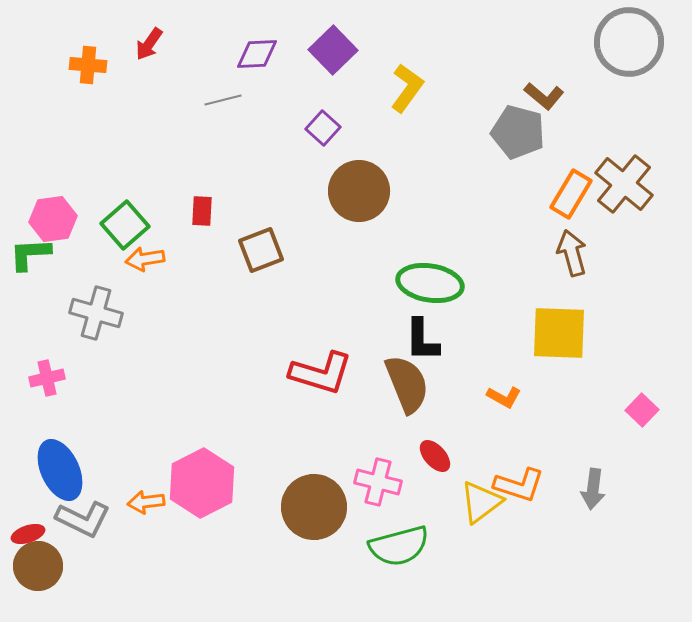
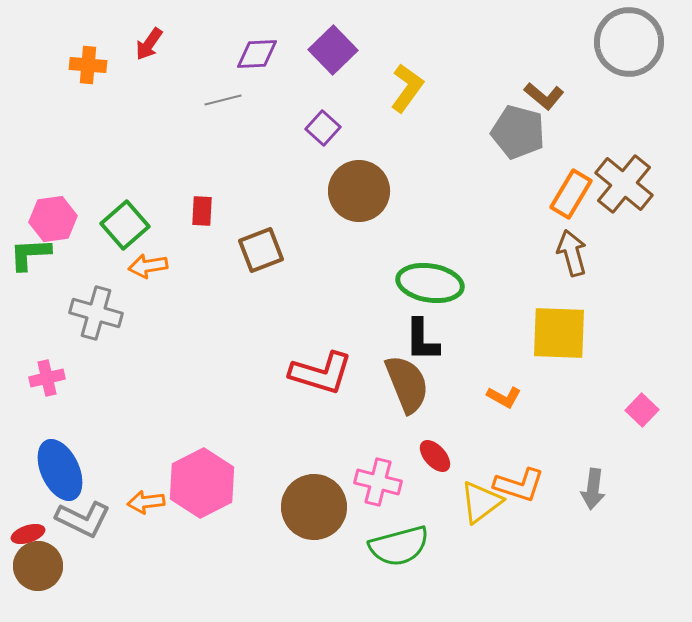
orange arrow at (145, 259): moved 3 px right, 7 px down
